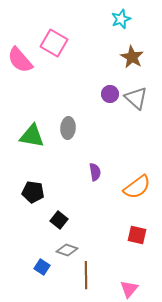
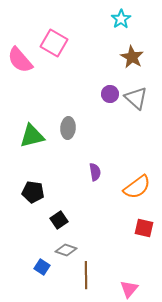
cyan star: rotated 12 degrees counterclockwise
green triangle: rotated 24 degrees counterclockwise
black square: rotated 18 degrees clockwise
red square: moved 7 px right, 7 px up
gray diamond: moved 1 px left
